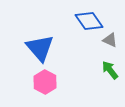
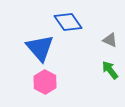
blue diamond: moved 21 px left, 1 px down
